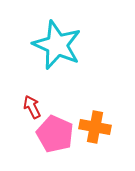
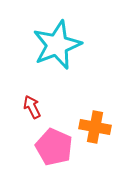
cyan star: rotated 27 degrees clockwise
pink pentagon: moved 1 px left, 13 px down
